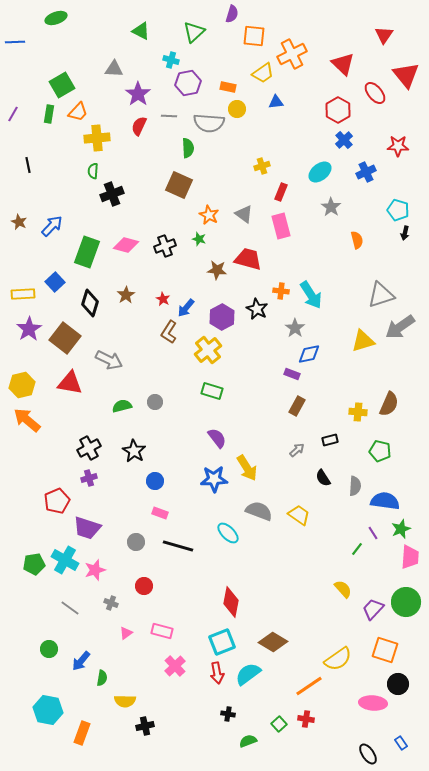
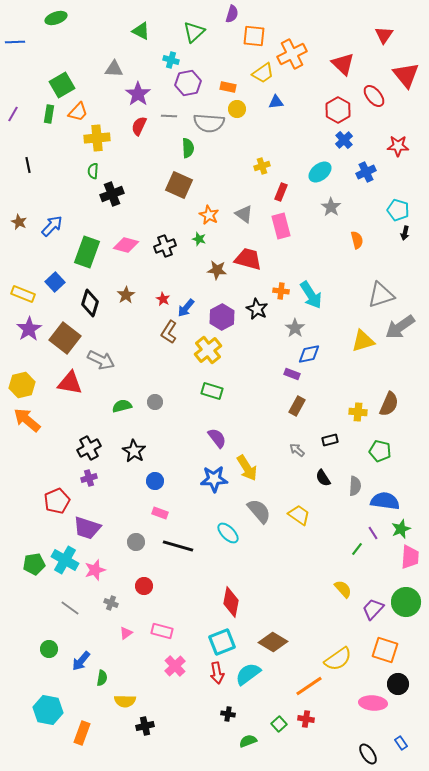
red ellipse at (375, 93): moved 1 px left, 3 px down
yellow rectangle at (23, 294): rotated 25 degrees clockwise
gray arrow at (109, 360): moved 8 px left
gray arrow at (297, 450): rotated 98 degrees counterclockwise
gray semicircle at (259, 511): rotated 28 degrees clockwise
